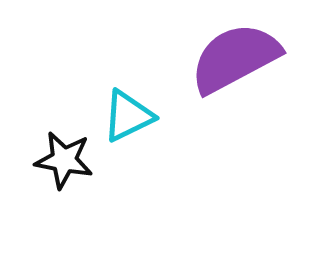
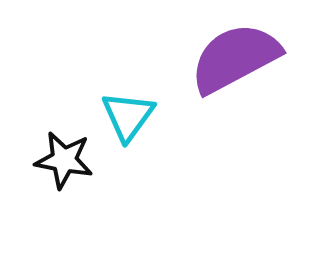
cyan triangle: rotated 28 degrees counterclockwise
